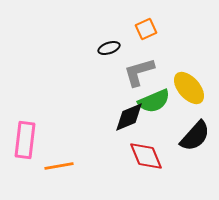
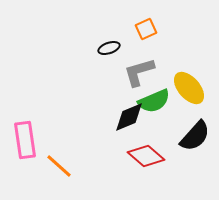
pink rectangle: rotated 15 degrees counterclockwise
red diamond: rotated 27 degrees counterclockwise
orange line: rotated 52 degrees clockwise
